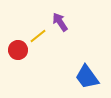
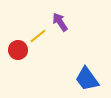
blue trapezoid: moved 2 px down
